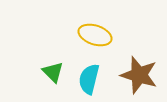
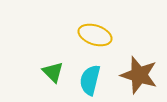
cyan semicircle: moved 1 px right, 1 px down
